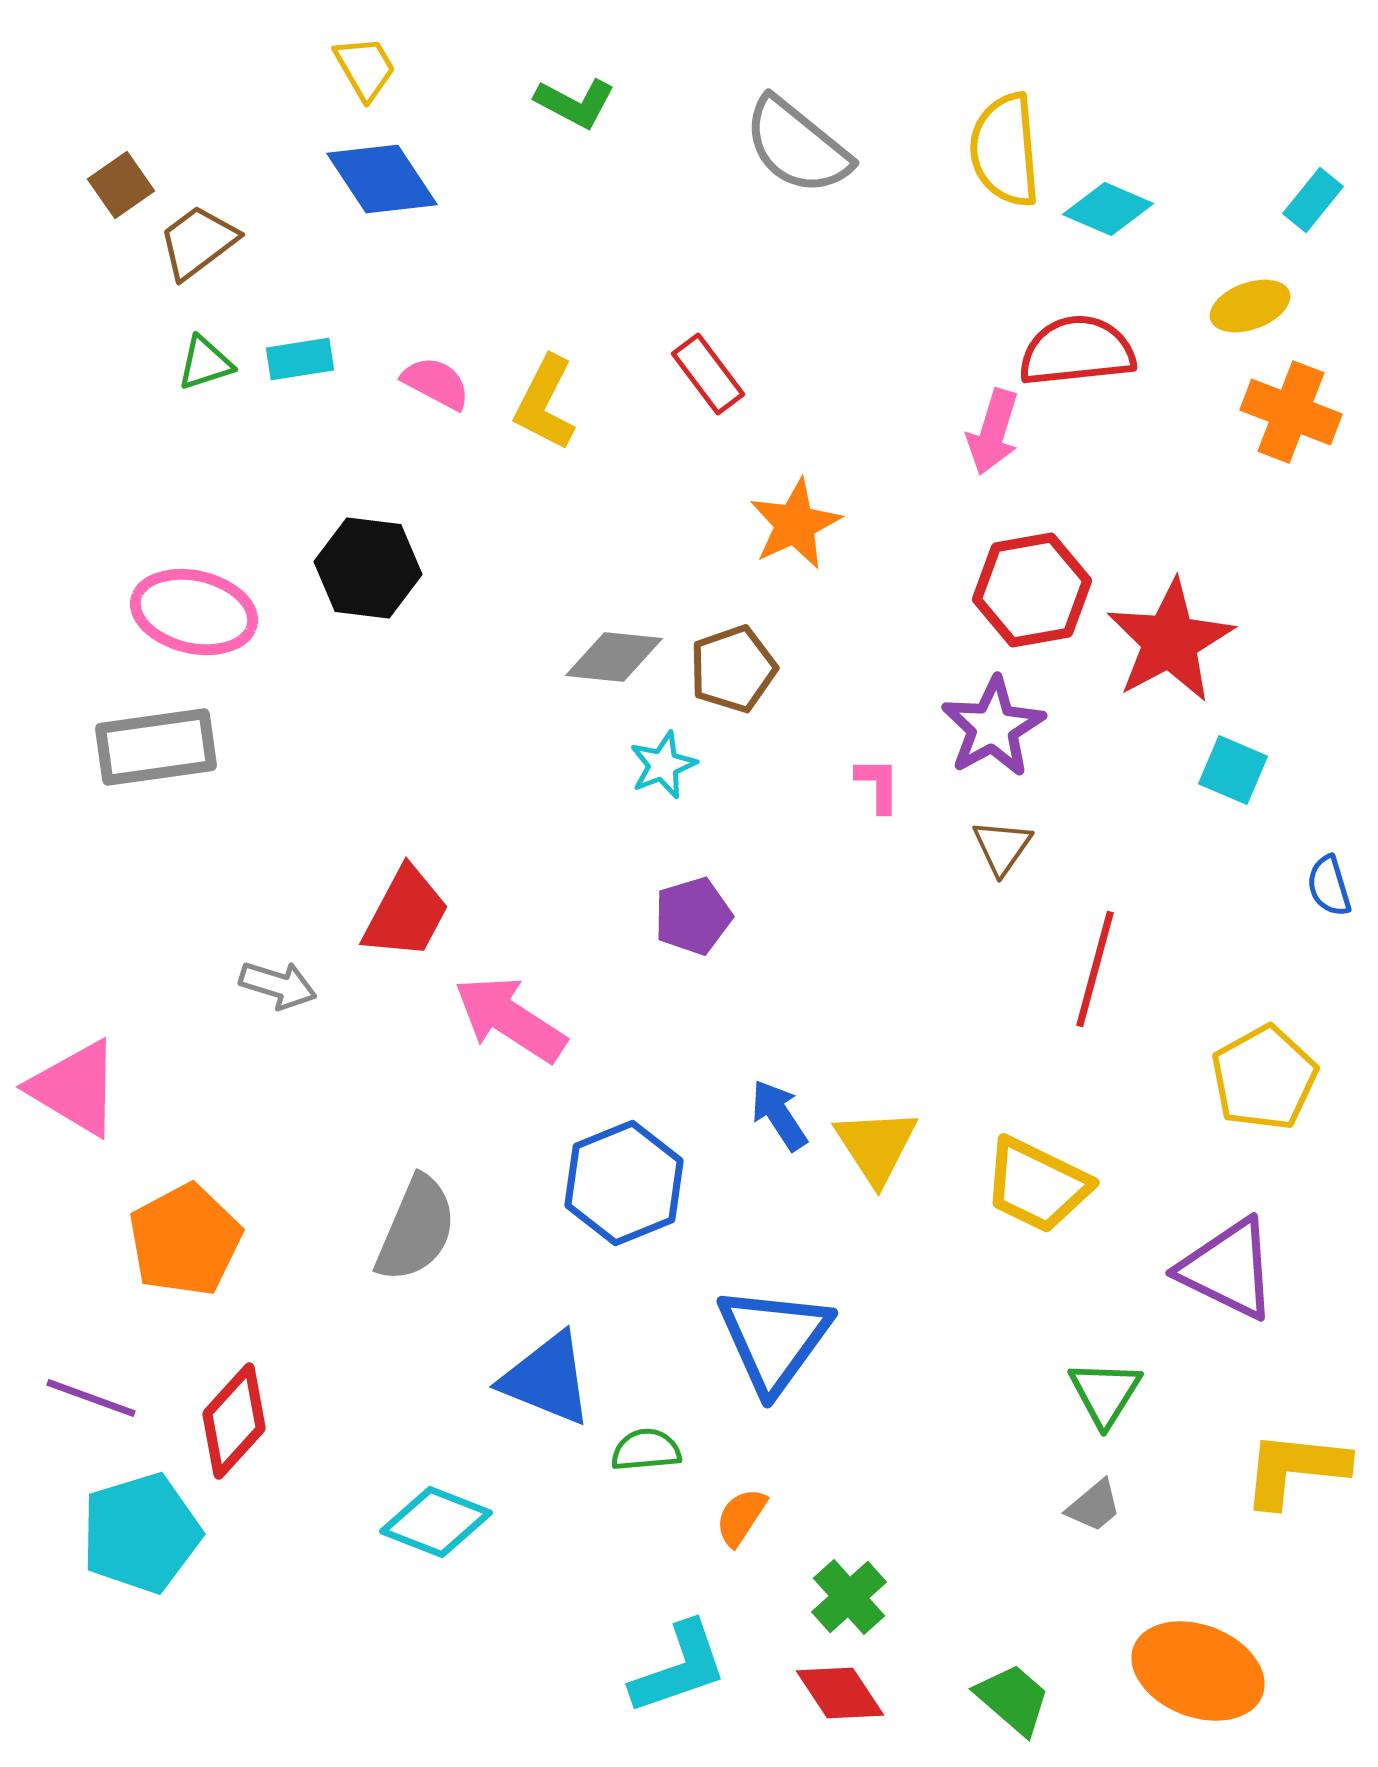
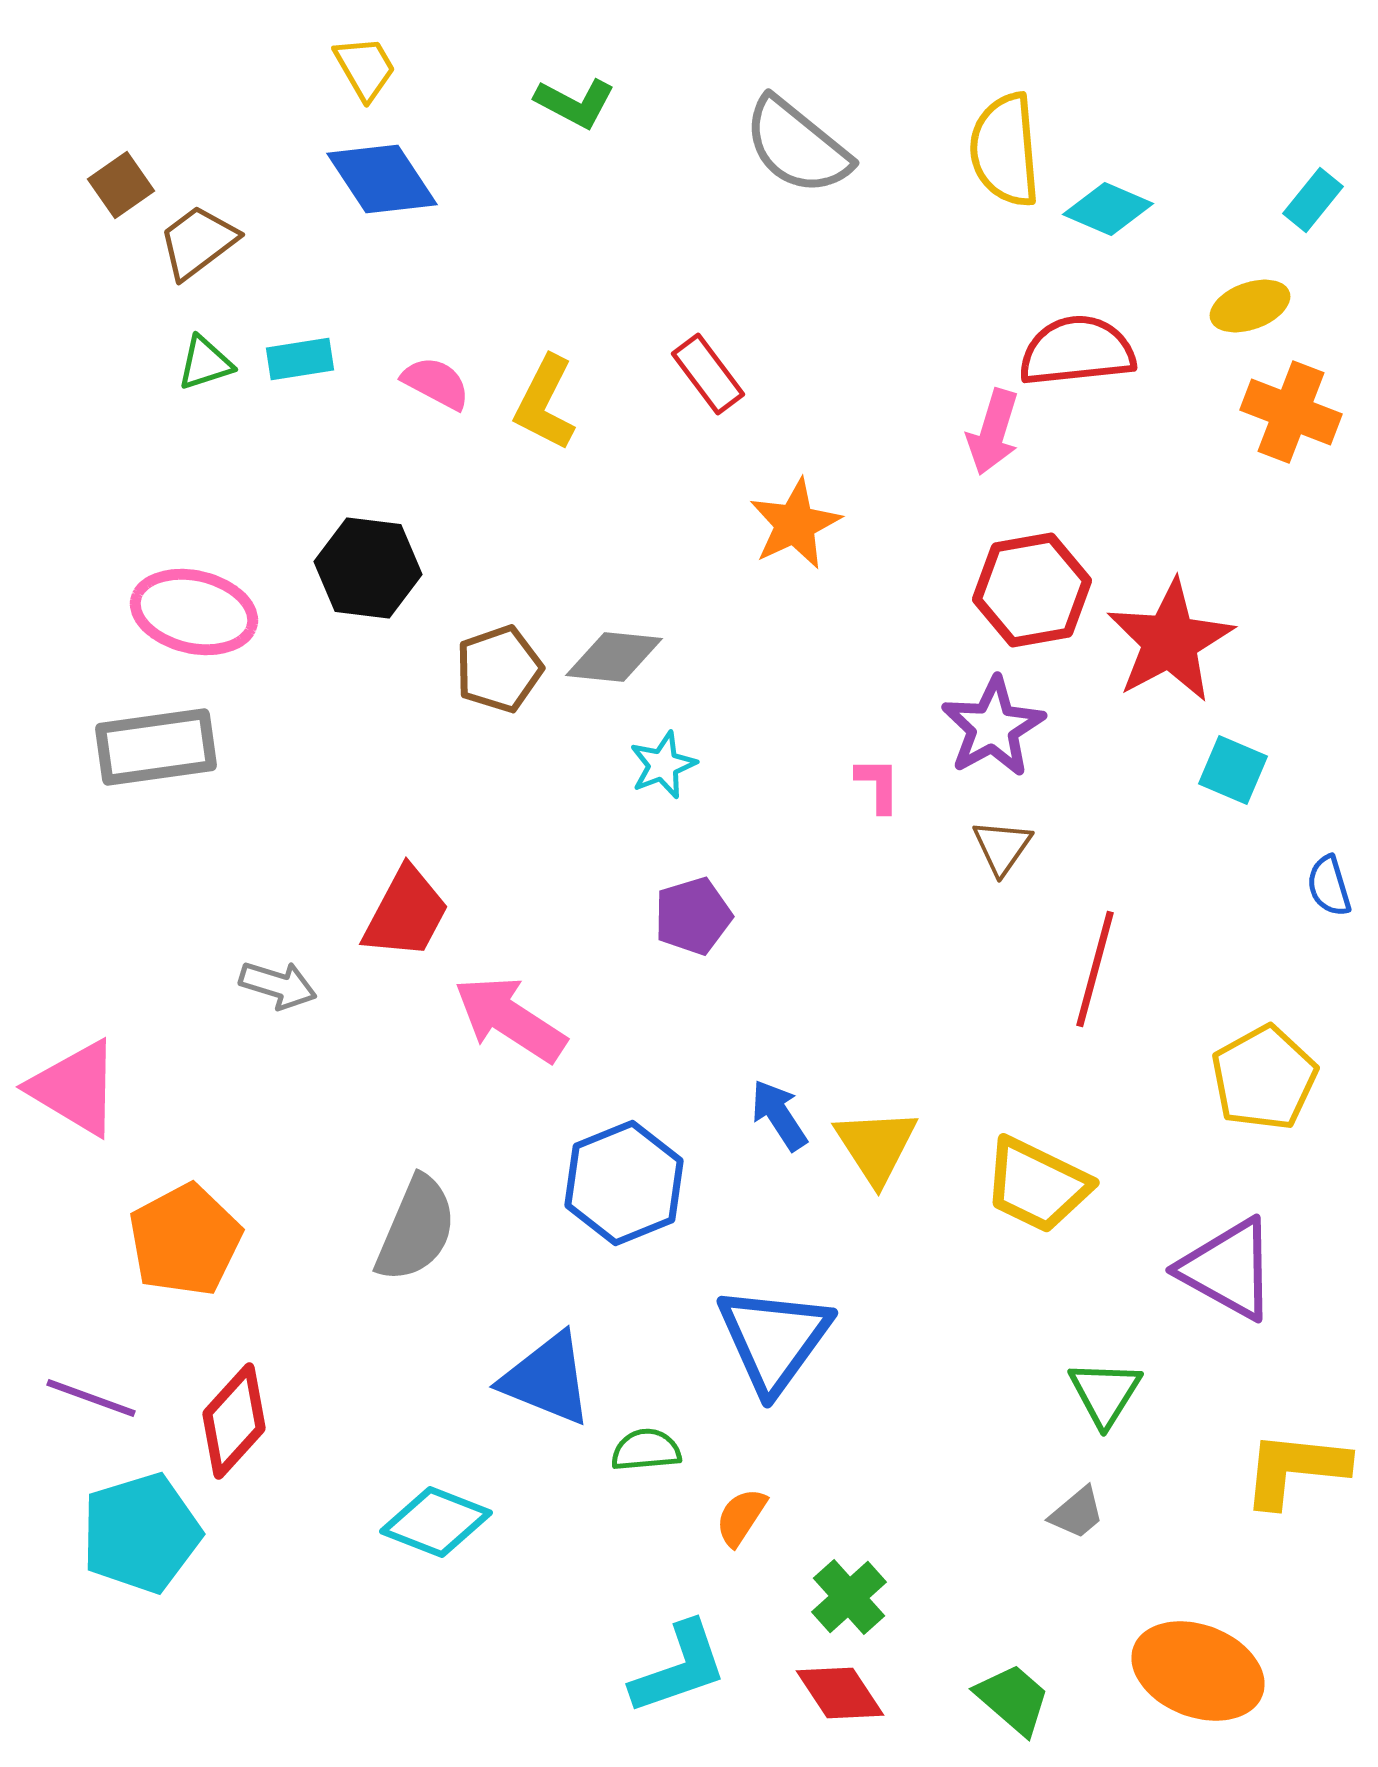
brown pentagon at (733, 669): moved 234 px left
purple triangle at (1228, 1269): rotated 3 degrees clockwise
gray trapezoid at (1094, 1506): moved 17 px left, 7 px down
